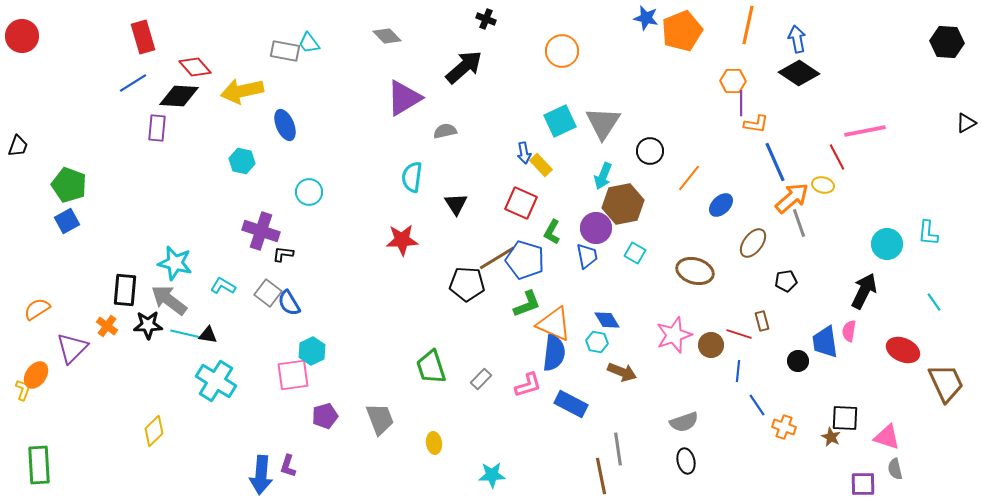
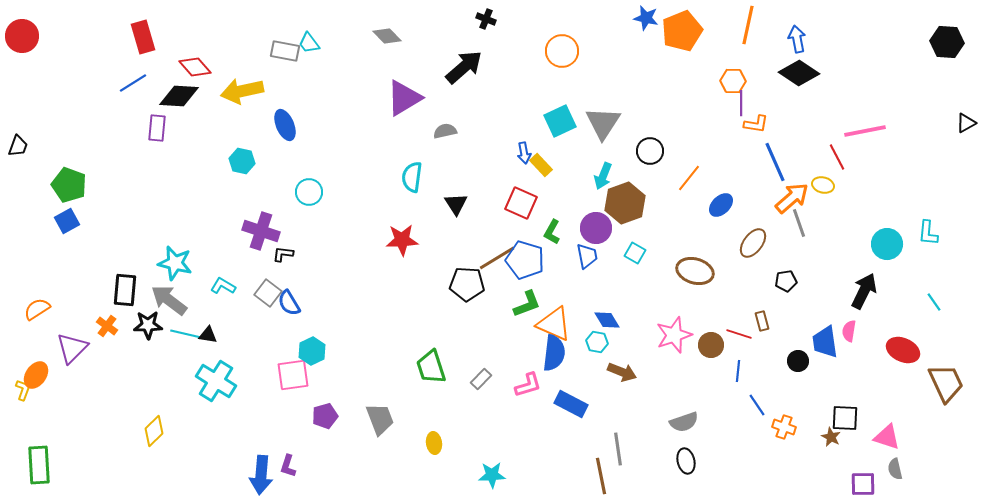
brown hexagon at (623, 204): moved 2 px right, 1 px up; rotated 9 degrees counterclockwise
